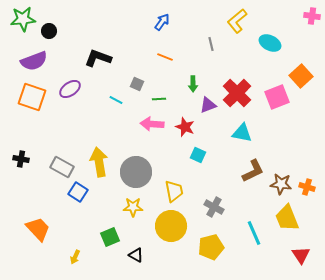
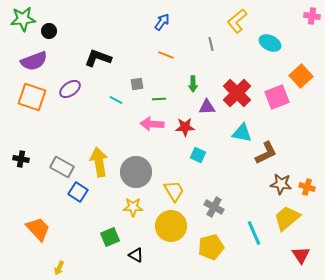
orange line at (165, 57): moved 1 px right, 2 px up
gray square at (137, 84): rotated 32 degrees counterclockwise
purple triangle at (208, 105): moved 1 px left, 2 px down; rotated 18 degrees clockwise
red star at (185, 127): rotated 24 degrees counterclockwise
brown L-shape at (253, 171): moved 13 px right, 18 px up
yellow trapezoid at (174, 191): rotated 20 degrees counterclockwise
yellow trapezoid at (287, 218): rotated 72 degrees clockwise
yellow arrow at (75, 257): moved 16 px left, 11 px down
